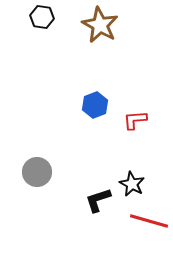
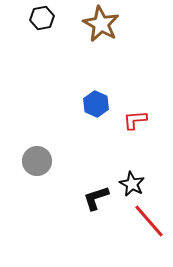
black hexagon: moved 1 px down; rotated 20 degrees counterclockwise
brown star: moved 1 px right, 1 px up
blue hexagon: moved 1 px right, 1 px up; rotated 15 degrees counterclockwise
gray circle: moved 11 px up
black L-shape: moved 2 px left, 2 px up
red line: rotated 33 degrees clockwise
